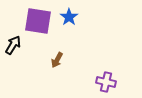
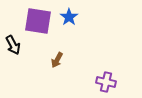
black arrow: rotated 120 degrees clockwise
